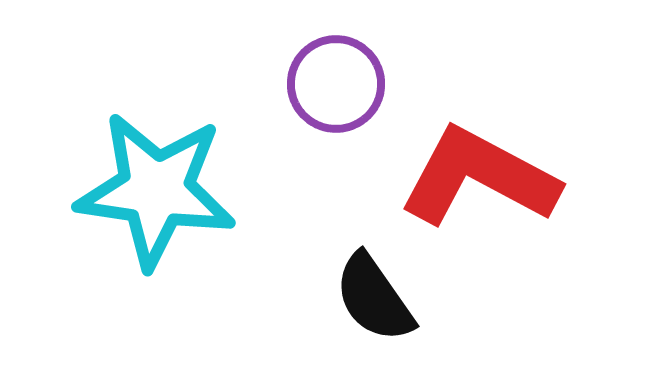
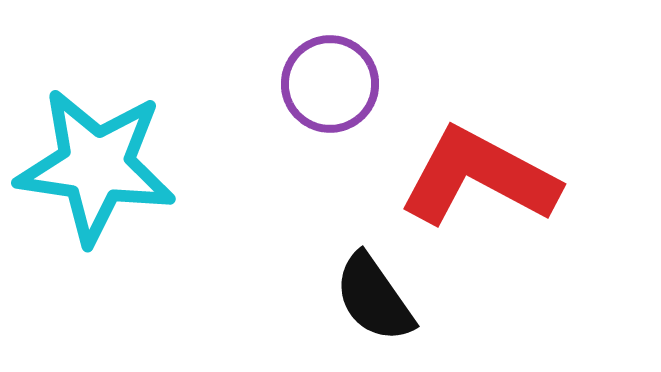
purple circle: moved 6 px left
cyan star: moved 60 px left, 24 px up
